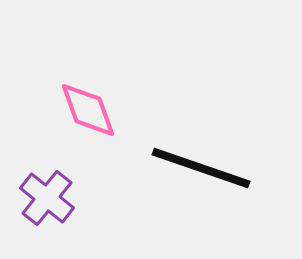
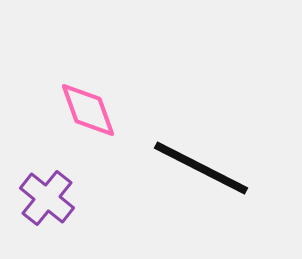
black line: rotated 8 degrees clockwise
